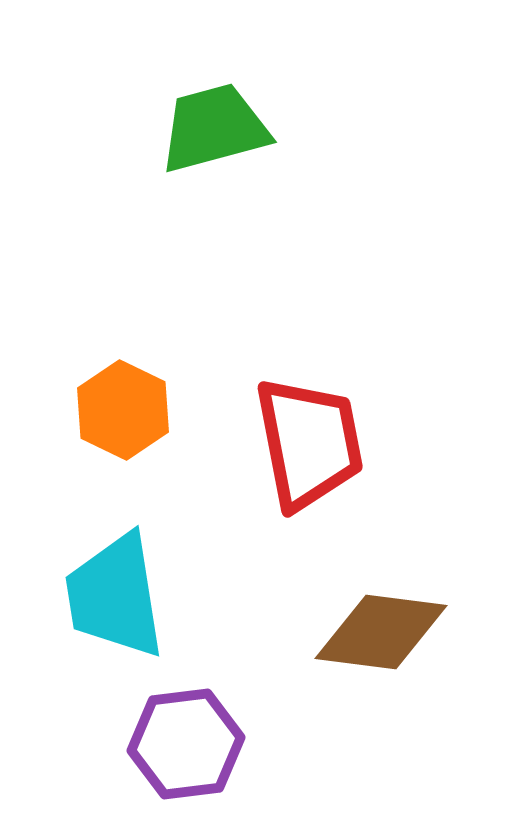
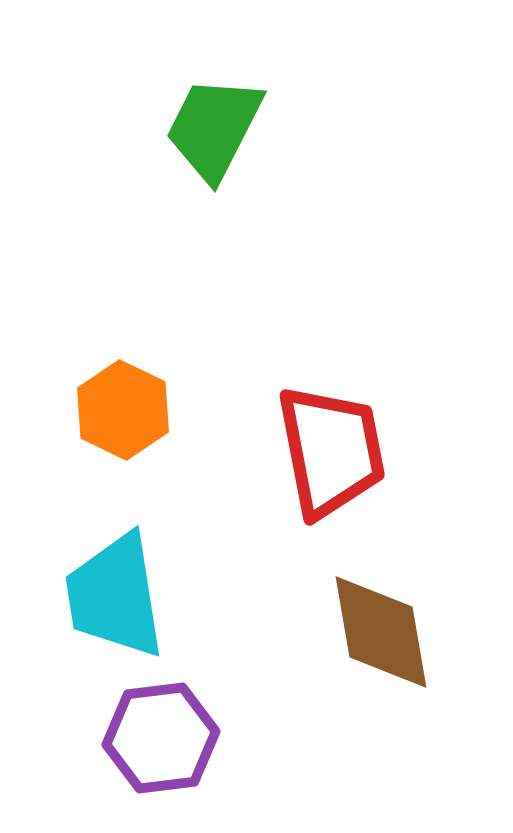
green trapezoid: rotated 48 degrees counterclockwise
red trapezoid: moved 22 px right, 8 px down
brown diamond: rotated 73 degrees clockwise
purple hexagon: moved 25 px left, 6 px up
